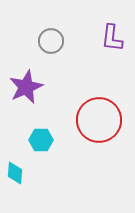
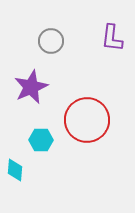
purple star: moved 5 px right
red circle: moved 12 px left
cyan diamond: moved 3 px up
